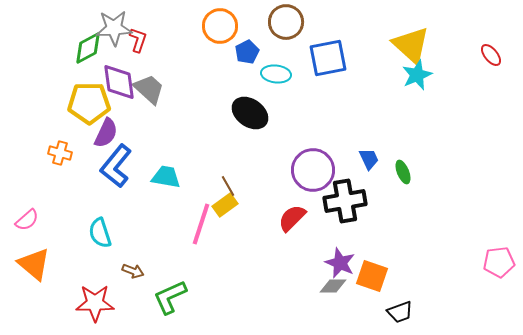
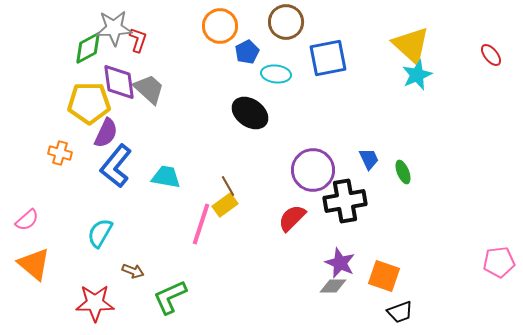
cyan semicircle: rotated 48 degrees clockwise
orange square: moved 12 px right
